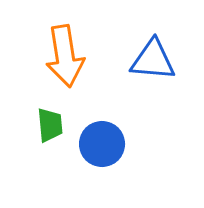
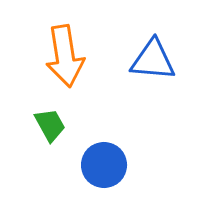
green trapezoid: rotated 24 degrees counterclockwise
blue circle: moved 2 px right, 21 px down
